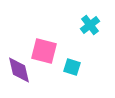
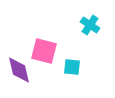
cyan cross: rotated 18 degrees counterclockwise
cyan square: rotated 12 degrees counterclockwise
